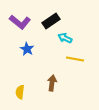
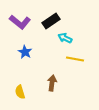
blue star: moved 2 px left, 3 px down
yellow semicircle: rotated 24 degrees counterclockwise
